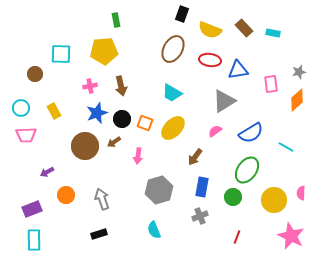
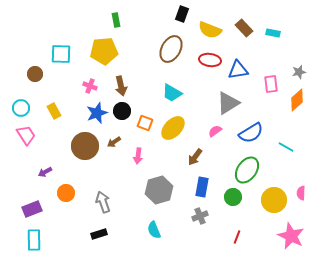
brown ellipse at (173, 49): moved 2 px left
pink cross at (90, 86): rotated 32 degrees clockwise
gray triangle at (224, 101): moved 4 px right, 2 px down
black circle at (122, 119): moved 8 px up
pink trapezoid at (26, 135): rotated 120 degrees counterclockwise
purple arrow at (47, 172): moved 2 px left
orange circle at (66, 195): moved 2 px up
gray arrow at (102, 199): moved 1 px right, 3 px down
